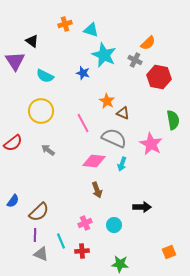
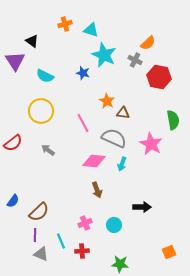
brown triangle: rotated 16 degrees counterclockwise
